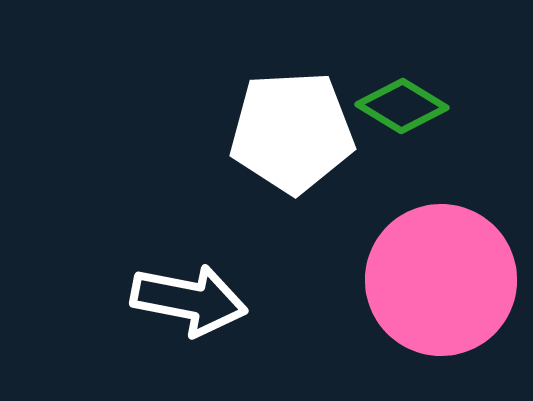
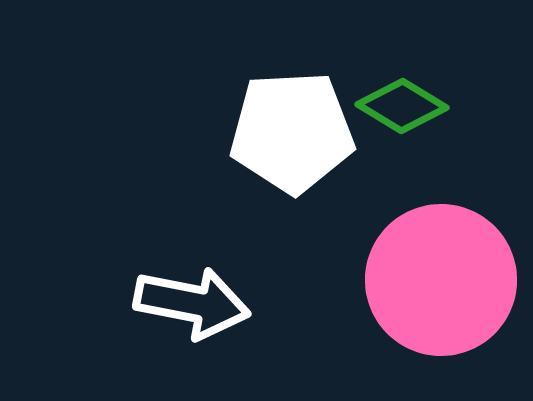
white arrow: moved 3 px right, 3 px down
